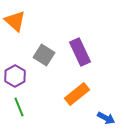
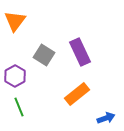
orange triangle: rotated 25 degrees clockwise
blue arrow: rotated 48 degrees counterclockwise
